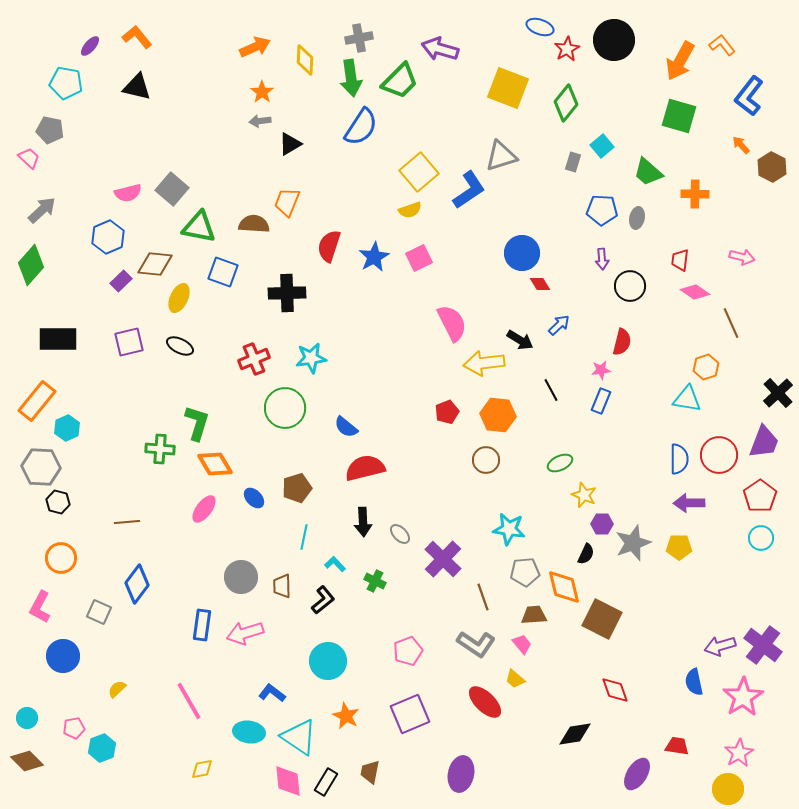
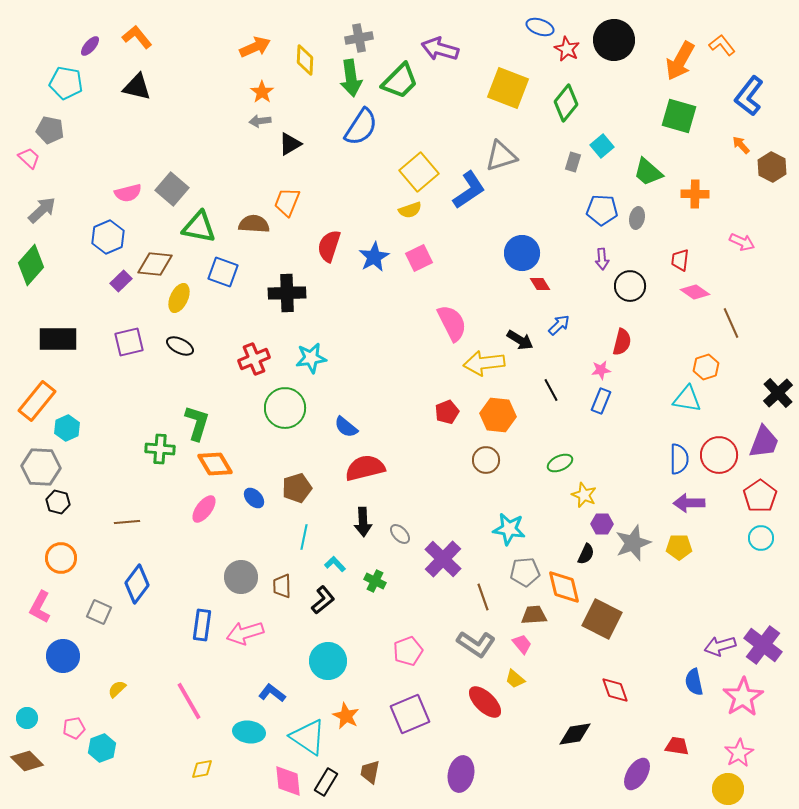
red star at (567, 49): rotated 15 degrees counterclockwise
pink arrow at (742, 257): moved 15 px up; rotated 10 degrees clockwise
cyan triangle at (299, 737): moved 9 px right
